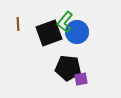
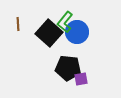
black square: rotated 28 degrees counterclockwise
